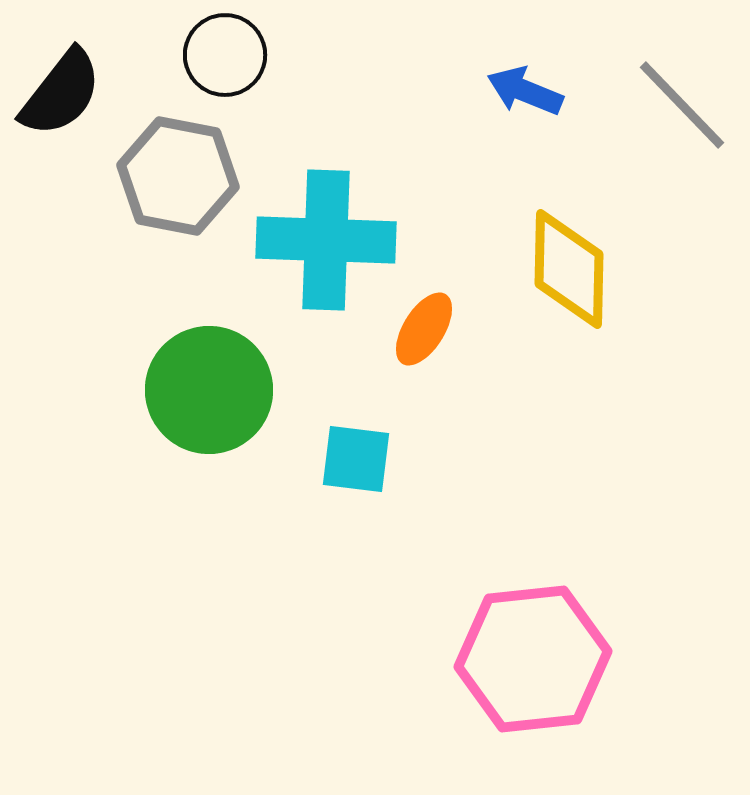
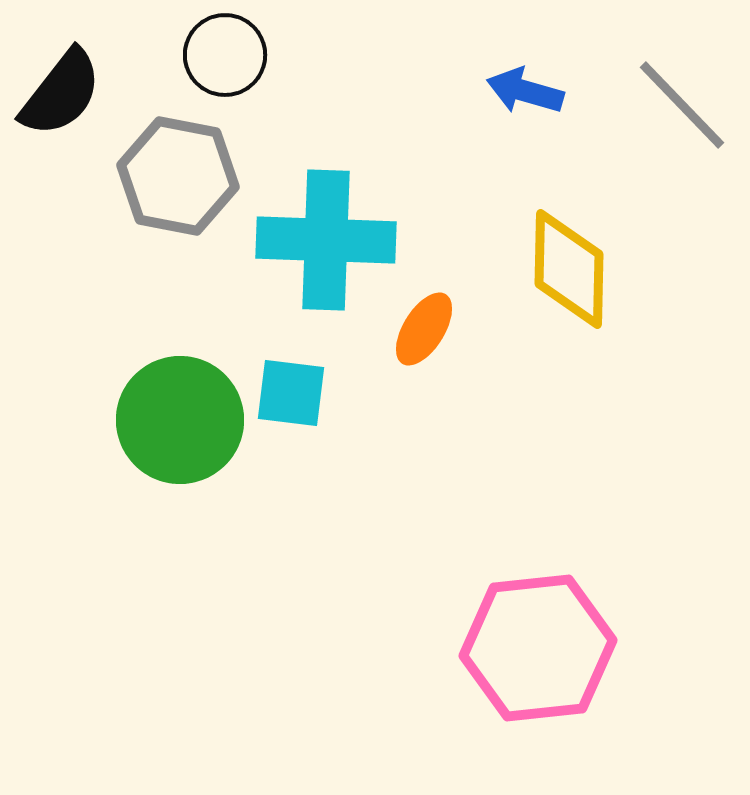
blue arrow: rotated 6 degrees counterclockwise
green circle: moved 29 px left, 30 px down
cyan square: moved 65 px left, 66 px up
pink hexagon: moved 5 px right, 11 px up
